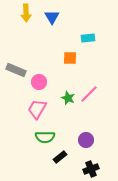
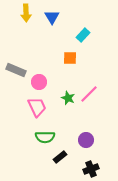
cyan rectangle: moved 5 px left, 3 px up; rotated 40 degrees counterclockwise
pink trapezoid: moved 2 px up; rotated 125 degrees clockwise
